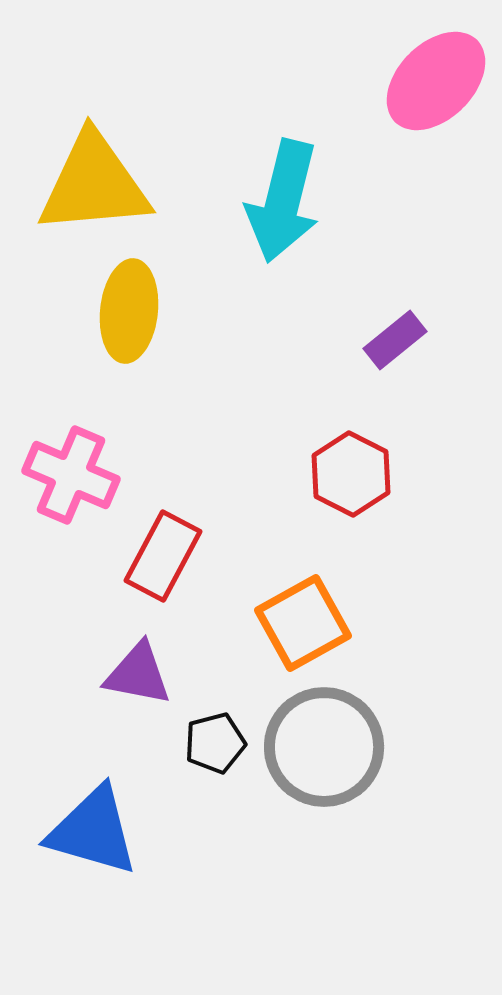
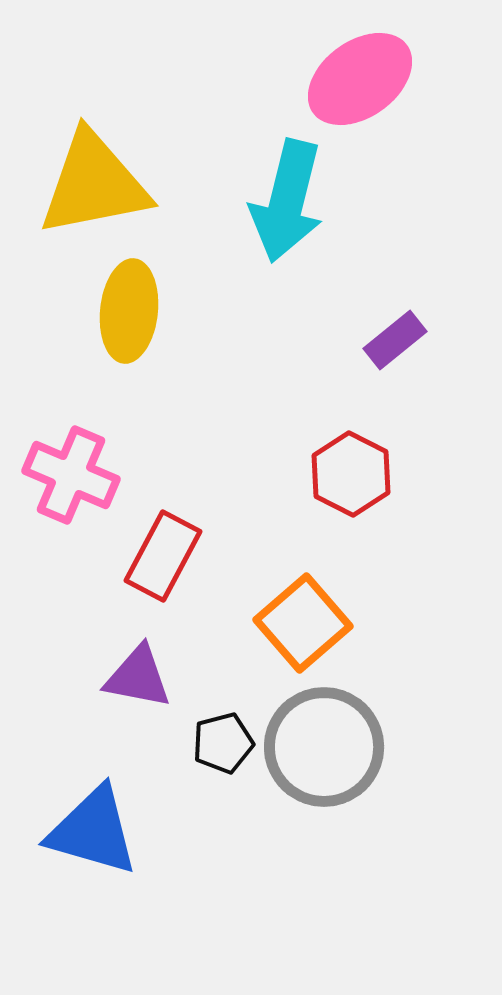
pink ellipse: moved 76 px left, 2 px up; rotated 9 degrees clockwise
yellow triangle: rotated 6 degrees counterclockwise
cyan arrow: moved 4 px right
orange square: rotated 12 degrees counterclockwise
purple triangle: moved 3 px down
black pentagon: moved 8 px right
